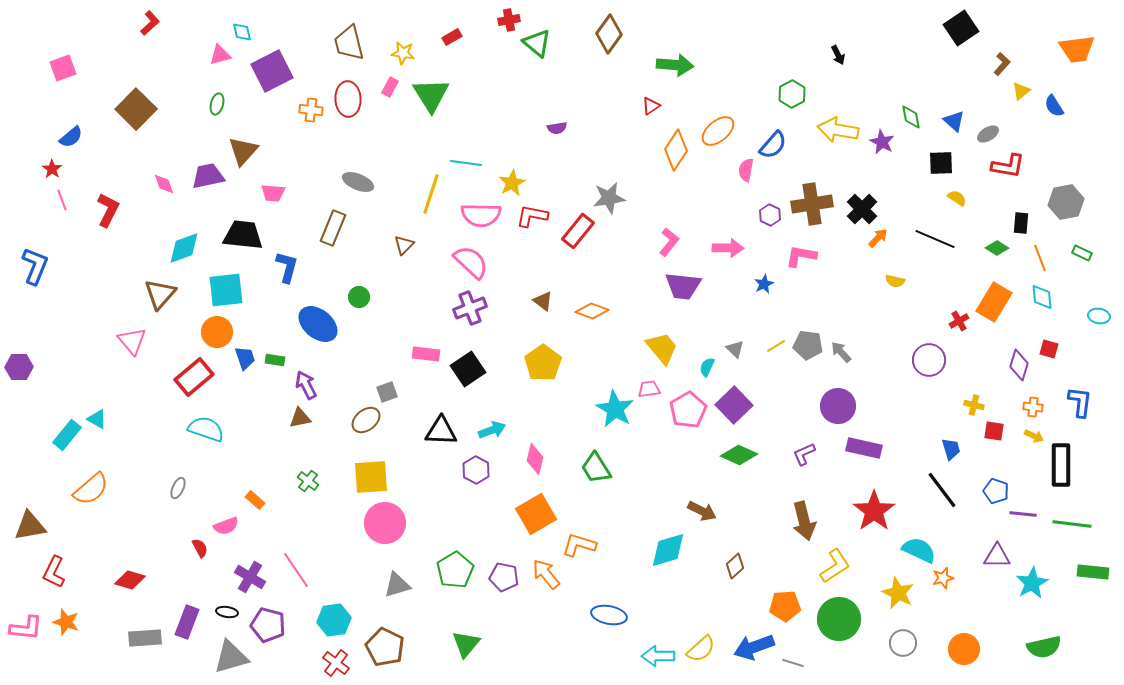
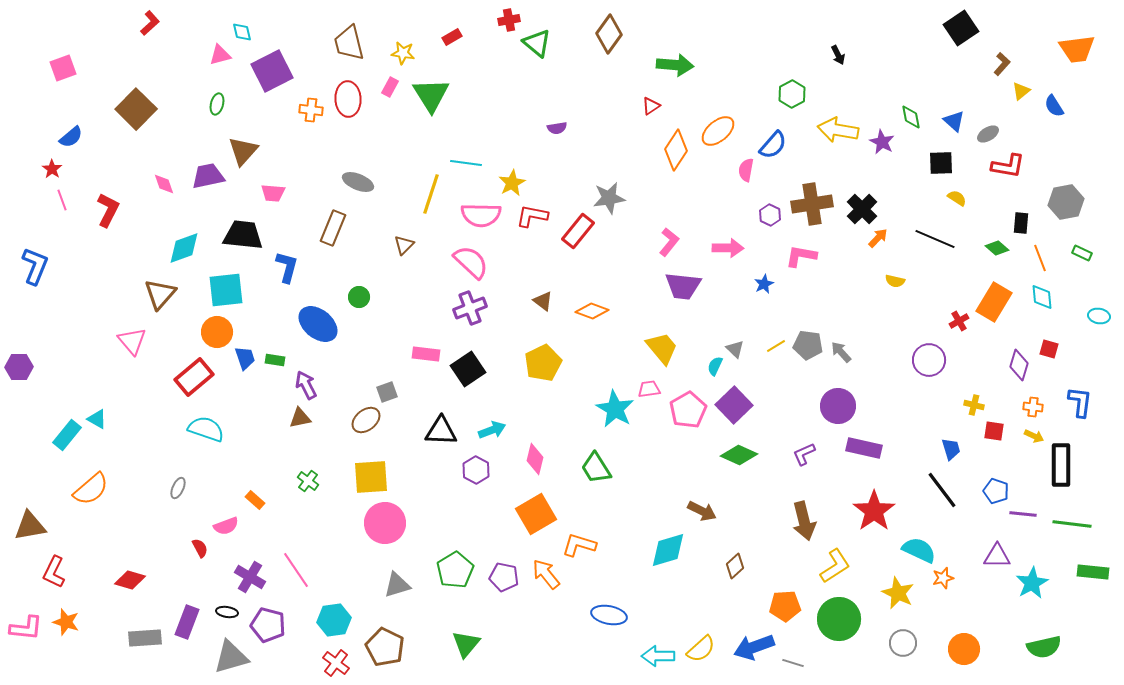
green diamond at (997, 248): rotated 10 degrees clockwise
yellow pentagon at (543, 363): rotated 9 degrees clockwise
cyan semicircle at (707, 367): moved 8 px right, 1 px up
